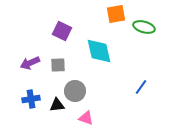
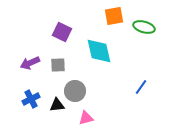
orange square: moved 2 px left, 2 px down
purple square: moved 1 px down
blue cross: rotated 18 degrees counterclockwise
pink triangle: rotated 35 degrees counterclockwise
